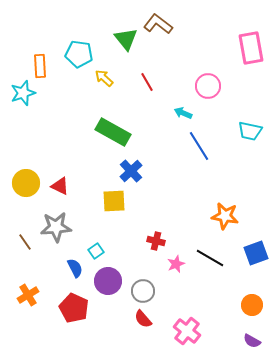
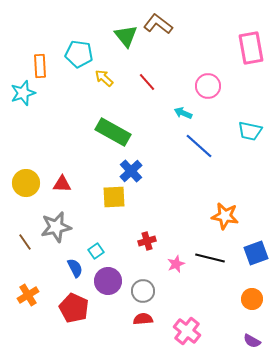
green triangle: moved 3 px up
red line: rotated 12 degrees counterclockwise
blue line: rotated 16 degrees counterclockwise
red triangle: moved 2 px right, 2 px up; rotated 24 degrees counterclockwise
yellow square: moved 4 px up
gray star: rotated 8 degrees counterclockwise
red cross: moved 9 px left; rotated 30 degrees counterclockwise
black line: rotated 16 degrees counterclockwise
orange circle: moved 6 px up
red semicircle: rotated 126 degrees clockwise
